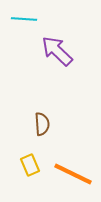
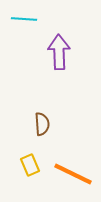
purple arrow: moved 2 px right, 1 px down; rotated 44 degrees clockwise
